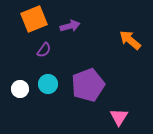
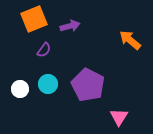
purple pentagon: rotated 24 degrees counterclockwise
